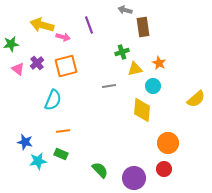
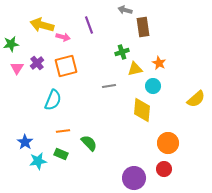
pink triangle: moved 1 px left, 1 px up; rotated 24 degrees clockwise
blue star: rotated 21 degrees clockwise
green semicircle: moved 11 px left, 27 px up
